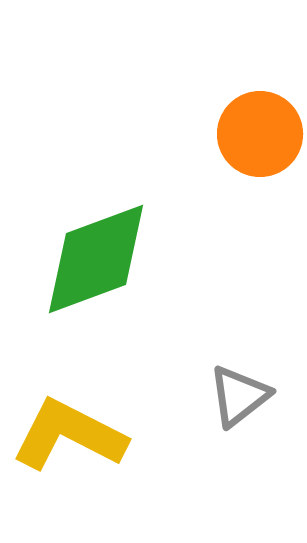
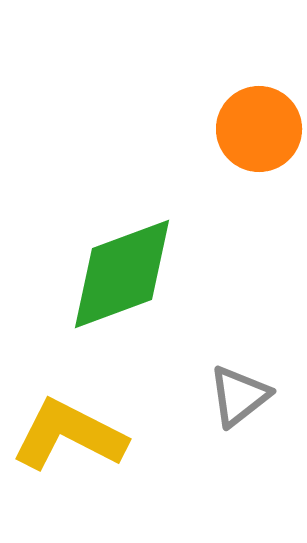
orange circle: moved 1 px left, 5 px up
green diamond: moved 26 px right, 15 px down
